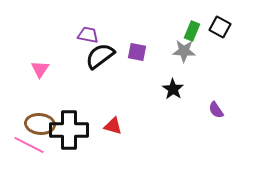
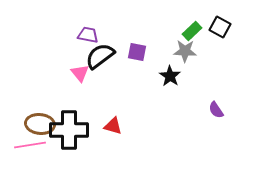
green rectangle: rotated 24 degrees clockwise
gray star: moved 1 px right
pink triangle: moved 40 px right, 4 px down; rotated 12 degrees counterclockwise
black star: moved 3 px left, 13 px up
pink line: moved 1 px right; rotated 36 degrees counterclockwise
